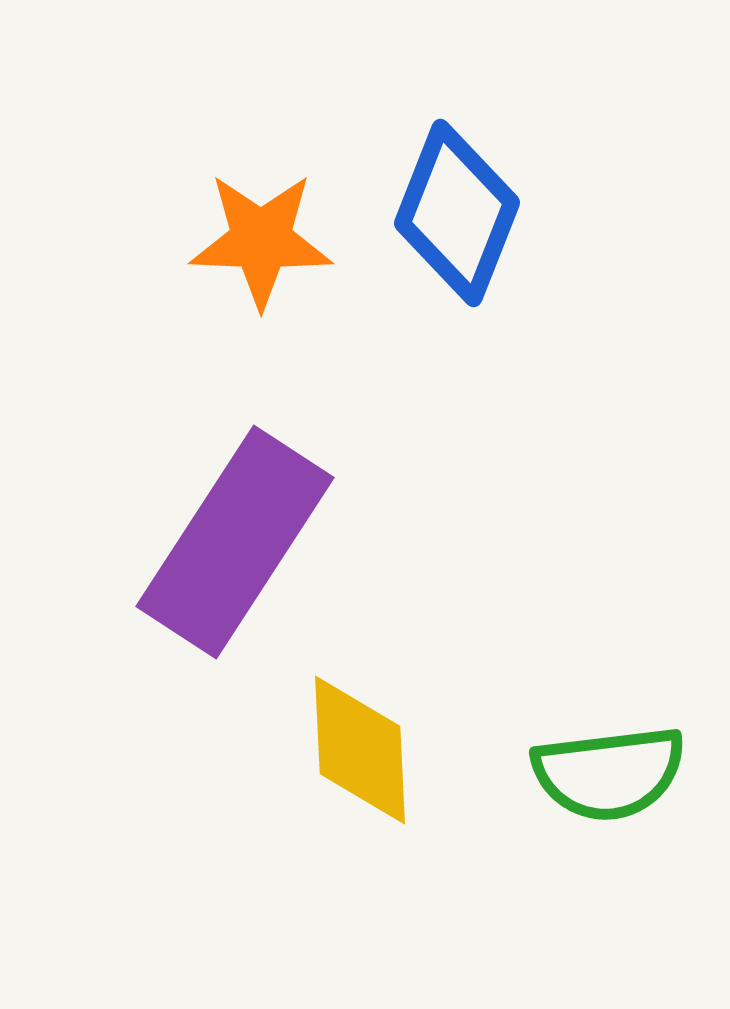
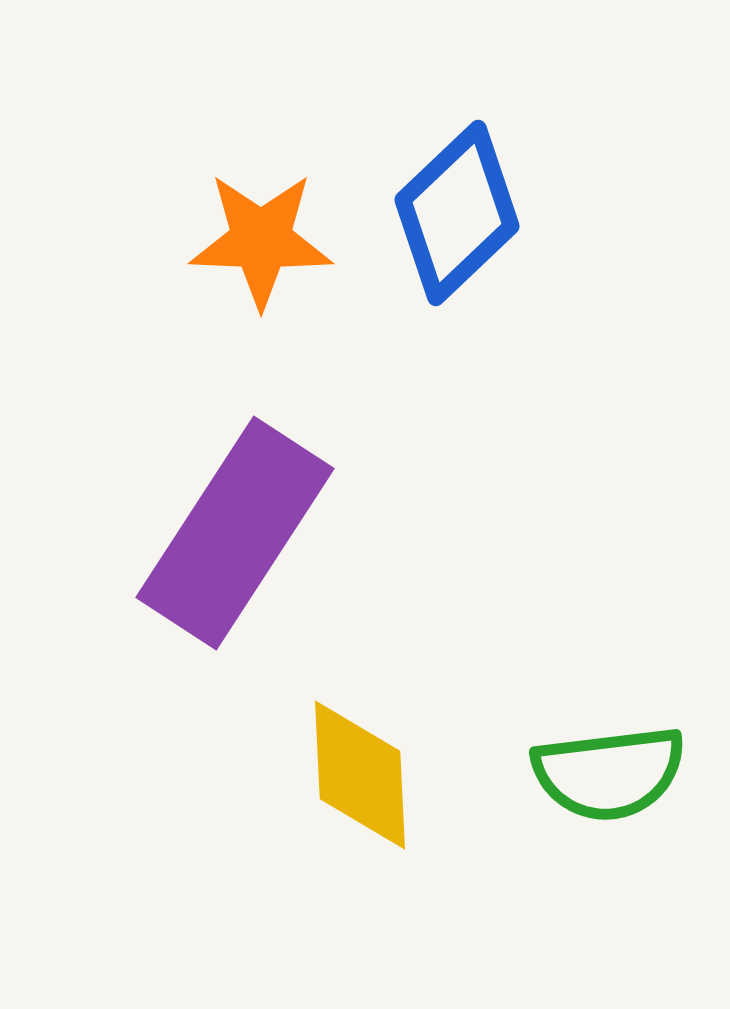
blue diamond: rotated 25 degrees clockwise
purple rectangle: moved 9 px up
yellow diamond: moved 25 px down
